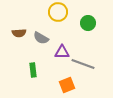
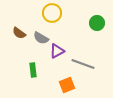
yellow circle: moved 6 px left, 1 px down
green circle: moved 9 px right
brown semicircle: rotated 40 degrees clockwise
purple triangle: moved 5 px left, 1 px up; rotated 28 degrees counterclockwise
